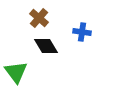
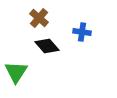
black diamond: moved 1 px right; rotated 10 degrees counterclockwise
green triangle: rotated 10 degrees clockwise
